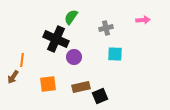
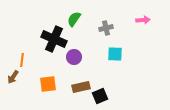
green semicircle: moved 3 px right, 2 px down
black cross: moved 2 px left
